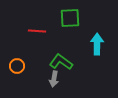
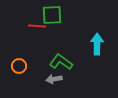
green square: moved 18 px left, 3 px up
red line: moved 5 px up
orange circle: moved 2 px right
gray arrow: rotated 70 degrees clockwise
